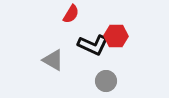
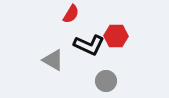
black L-shape: moved 4 px left
